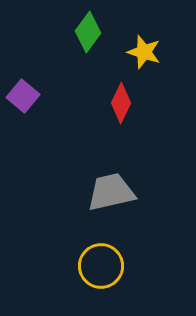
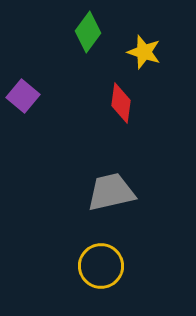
red diamond: rotated 18 degrees counterclockwise
